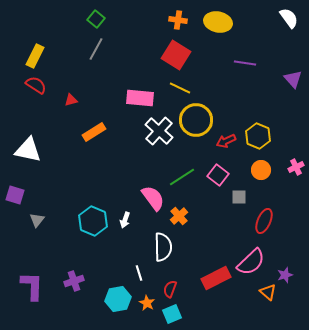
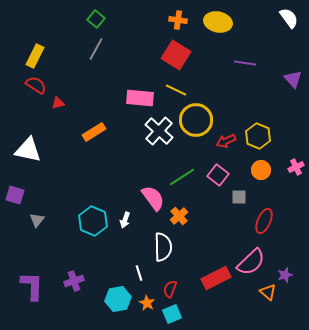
yellow line at (180, 88): moved 4 px left, 2 px down
red triangle at (71, 100): moved 13 px left, 3 px down
